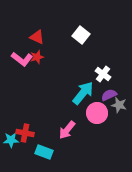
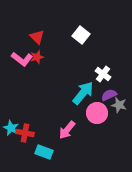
red triangle: rotated 21 degrees clockwise
cyan star: moved 12 px up; rotated 28 degrees clockwise
